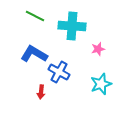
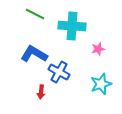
green line: moved 2 px up
